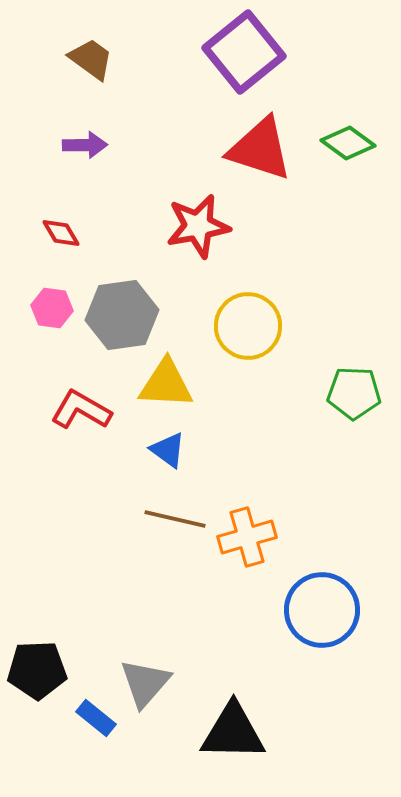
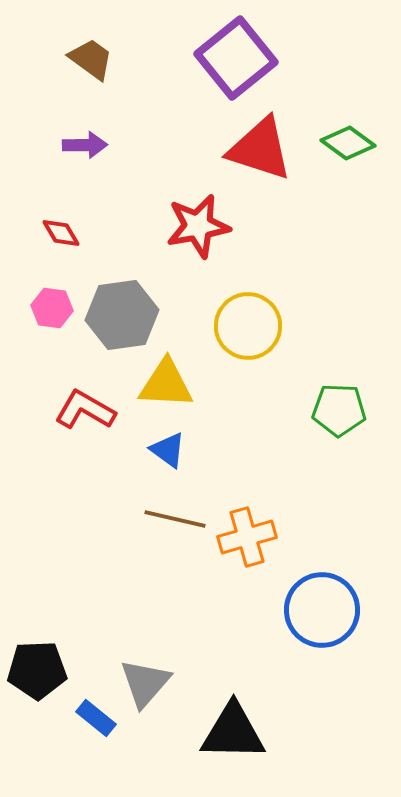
purple square: moved 8 px left, 6 px down
green pentagon: moved 15 px left, 17 px down
red L-shape: moved 4 px right
